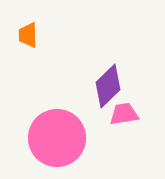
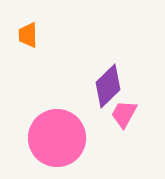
pink trapezoid: rotated 52 degrees counterclockwise
